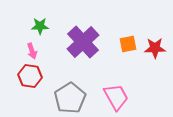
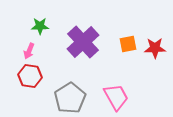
pink arrow: moved 3 px left; rotated 42 degrees clockwise
